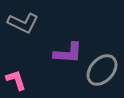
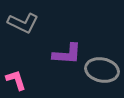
purple L-shape: moved 1 px left, 1 px down
gray ellipse: rotated 60 degrees clockwise
